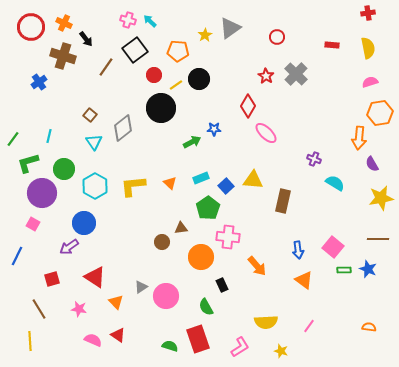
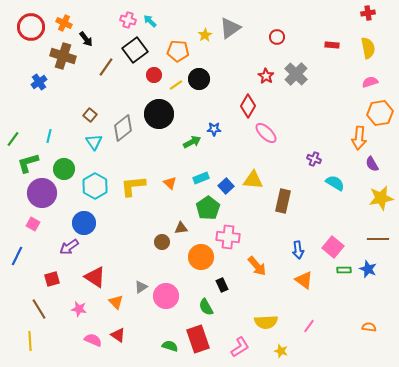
black circle at (161, 108): moved 2 px left, 6 px down
